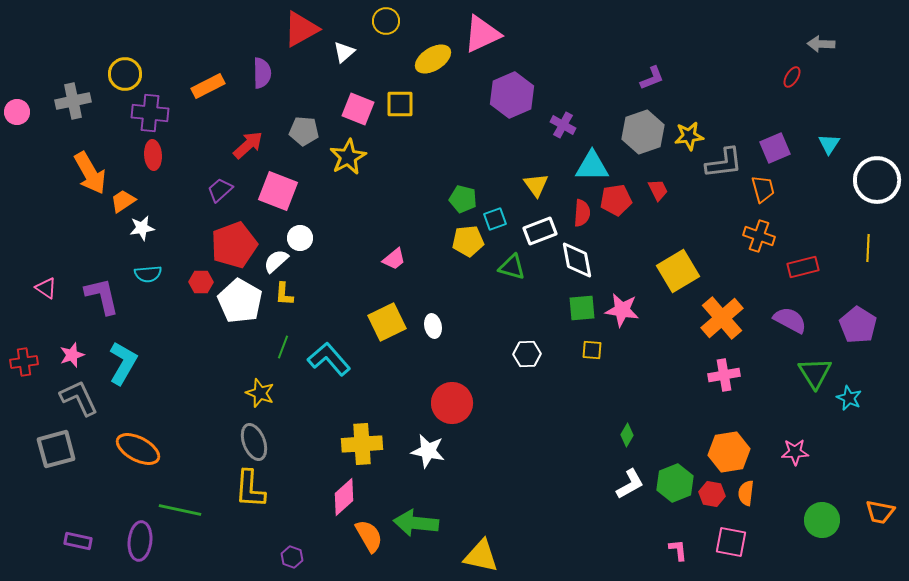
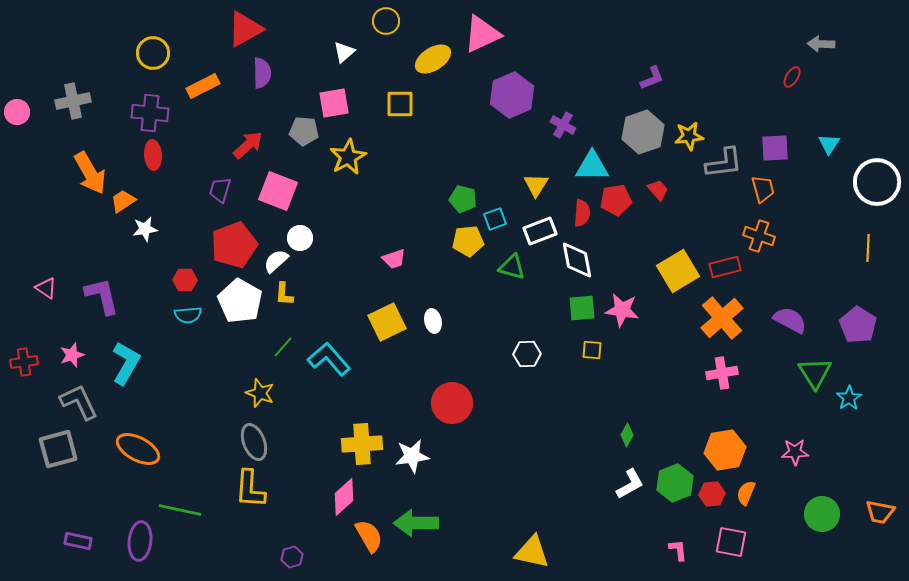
red triangle at (301, 29): moved 56 px left
yellow circle at (125, 74): moved 28 px right, 21 px up
orange rectangle at (208, 86): moved 5 px left
pink square at (358, 109): moved 24 px left, 6 px up; rotated 32 degrees counterclockwise
purple square at (775, 148): rotated 20 degrees clockwise
white circle at (877, 180): moved 2 px down
yellow triangle at (536, 185): rotated 8 degrees clockwise
purple trapezoid at (220, 190): rotated 32 degrees counterclockwise
red trapezoid at (658, 190): rotated 15 degrees counterclockwise
white star at (142, 228): moved 3 px right, 1 px down
pink trapezoid at (394, 259): rotated 20 degrees clockwise
red rectangle at (803, 267): moved 78 px left
cyan semicircle at (148, 274): moved 40 px right, 41 px down
red hexagon at (201, 282): moved 16 px left, 2 px up
white ellipse at (433, 326): moved 5 px up
green line at (283, 347): rotated 20 degrees clockwise
cyan L-shape at (123, 363): moved 3 px right
pink cross at (724, 375): moved 2 px left, 2 px up
gray L-shape at (79, 398): moved 4 px down
cyan star at (849, 398): rotated 15 degrees clockwise
gray square at (56, 449): moved 2 px right
white star at (428, 451): moved 16 px left, 5 px down; rotated 20 degrees counterclockwise
orange hexagon at (729, 452): moved 4 px left, 2 px up
orange semicircle at (746, 493): rotated 15 degrees clockwise
red hexagon at (712, 494): rotated 15 degrees counterclockwise
green circle at (822, 520): moved 6 px up
green arrow at (416, 523): rotated 6 degrees counterclockwise
yellow triangle at (481, 556): moved 51 px right, 4 px up
purple hexagon at (292, 557): rotated 25 degrees clockwise
